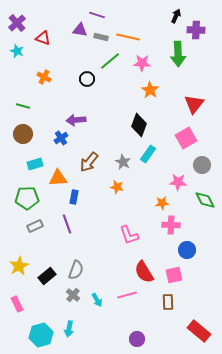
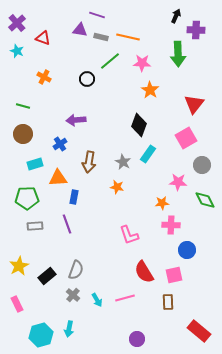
blue cross at (61, 138): moved 1 px left, 6 px down
brown arrow at (89, 162): rotated 30 degrees counterclockwise
gray rectangle at (35, 226): rotated 21 degrees clockwise
pink line at (127, 295): moved 2 px left, 3 px down
